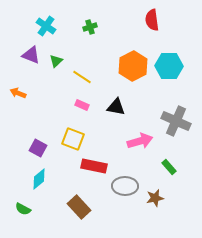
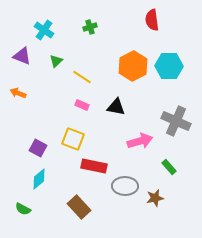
cyan cross: moved 2 px left, 4 px down
purple triangle: moved 9 px left, 1 px down
